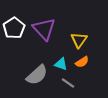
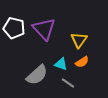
white pentagon: rotated 25 degrees counterclockwise
